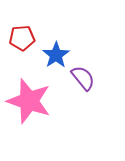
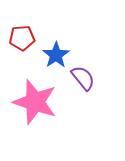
pink star: moved 6 px right, 1 px down
